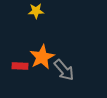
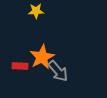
gray arrow: moved 6 px left, 1 px down
